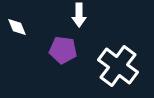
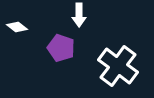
white diamond: rotated 30 degrees counterclockwise
purple pentagon: moved 2 px left, 2 px up; rotated 12 degrees clockwise
